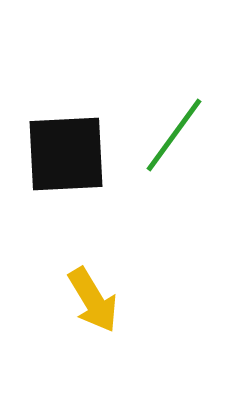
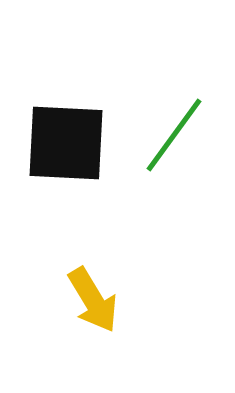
black square: moved 11 px up; rotated 6 degrees clockwise
